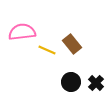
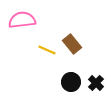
pink semicircle: moved 12 px up
